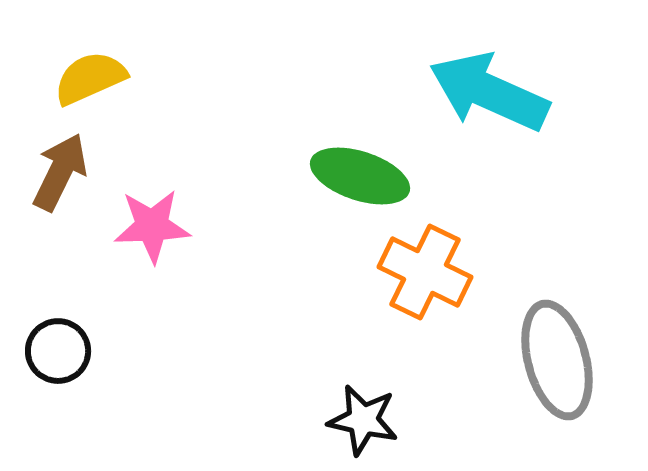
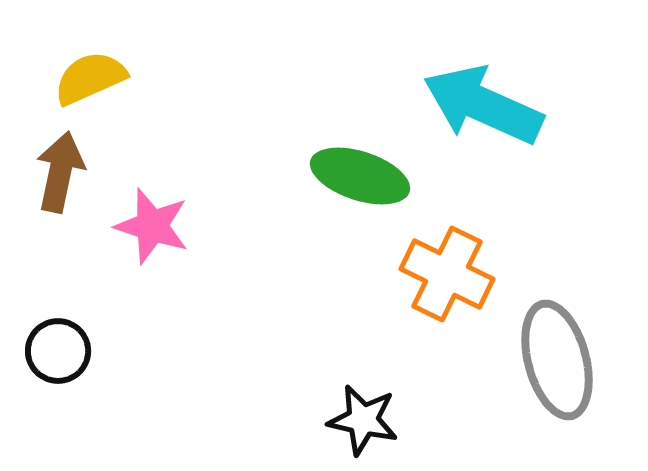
cyan arrow: moved 6 px left, 13 px down
brown arrow: rotated 14 degrees counterclockwise
pink star: rotated 20 degrees clockwise
orange cross: moved 22 px right, 2 px down
